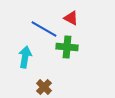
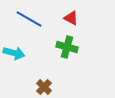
blue line: moved 15 px left, 10 px up
green cross: rotated 10 degrees clockwise
cyan arrow: moved 11 px left, 4 px up; rotated 95 degrees clockwise
